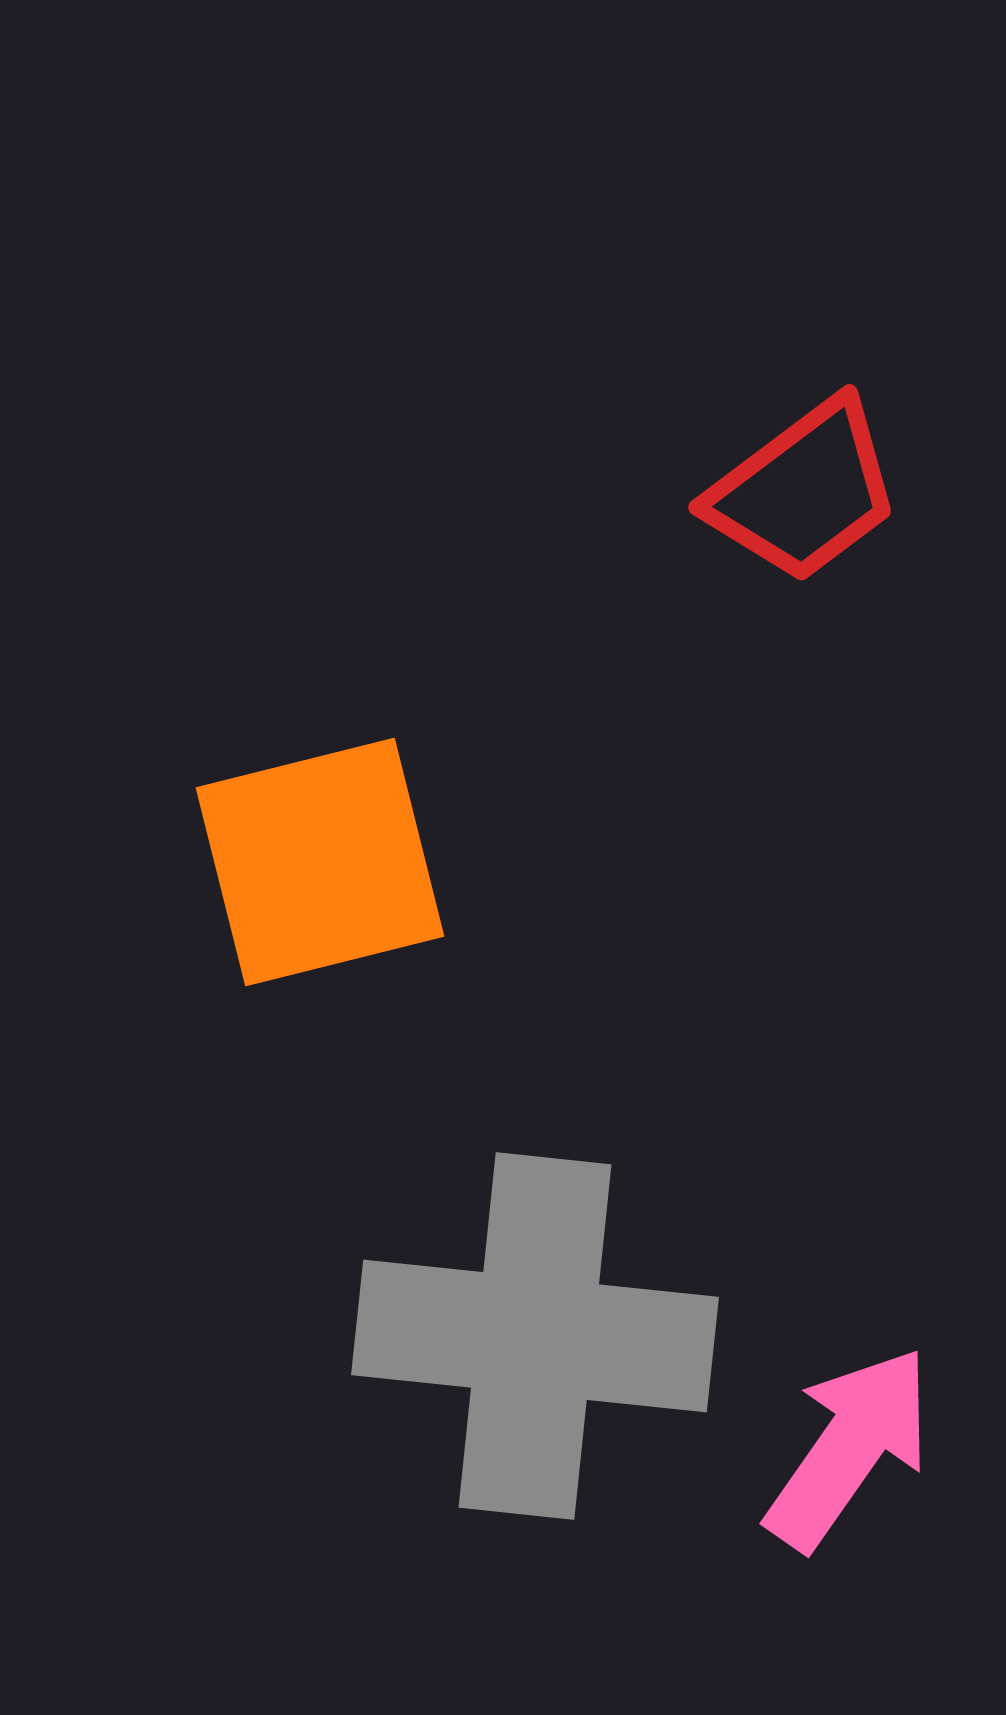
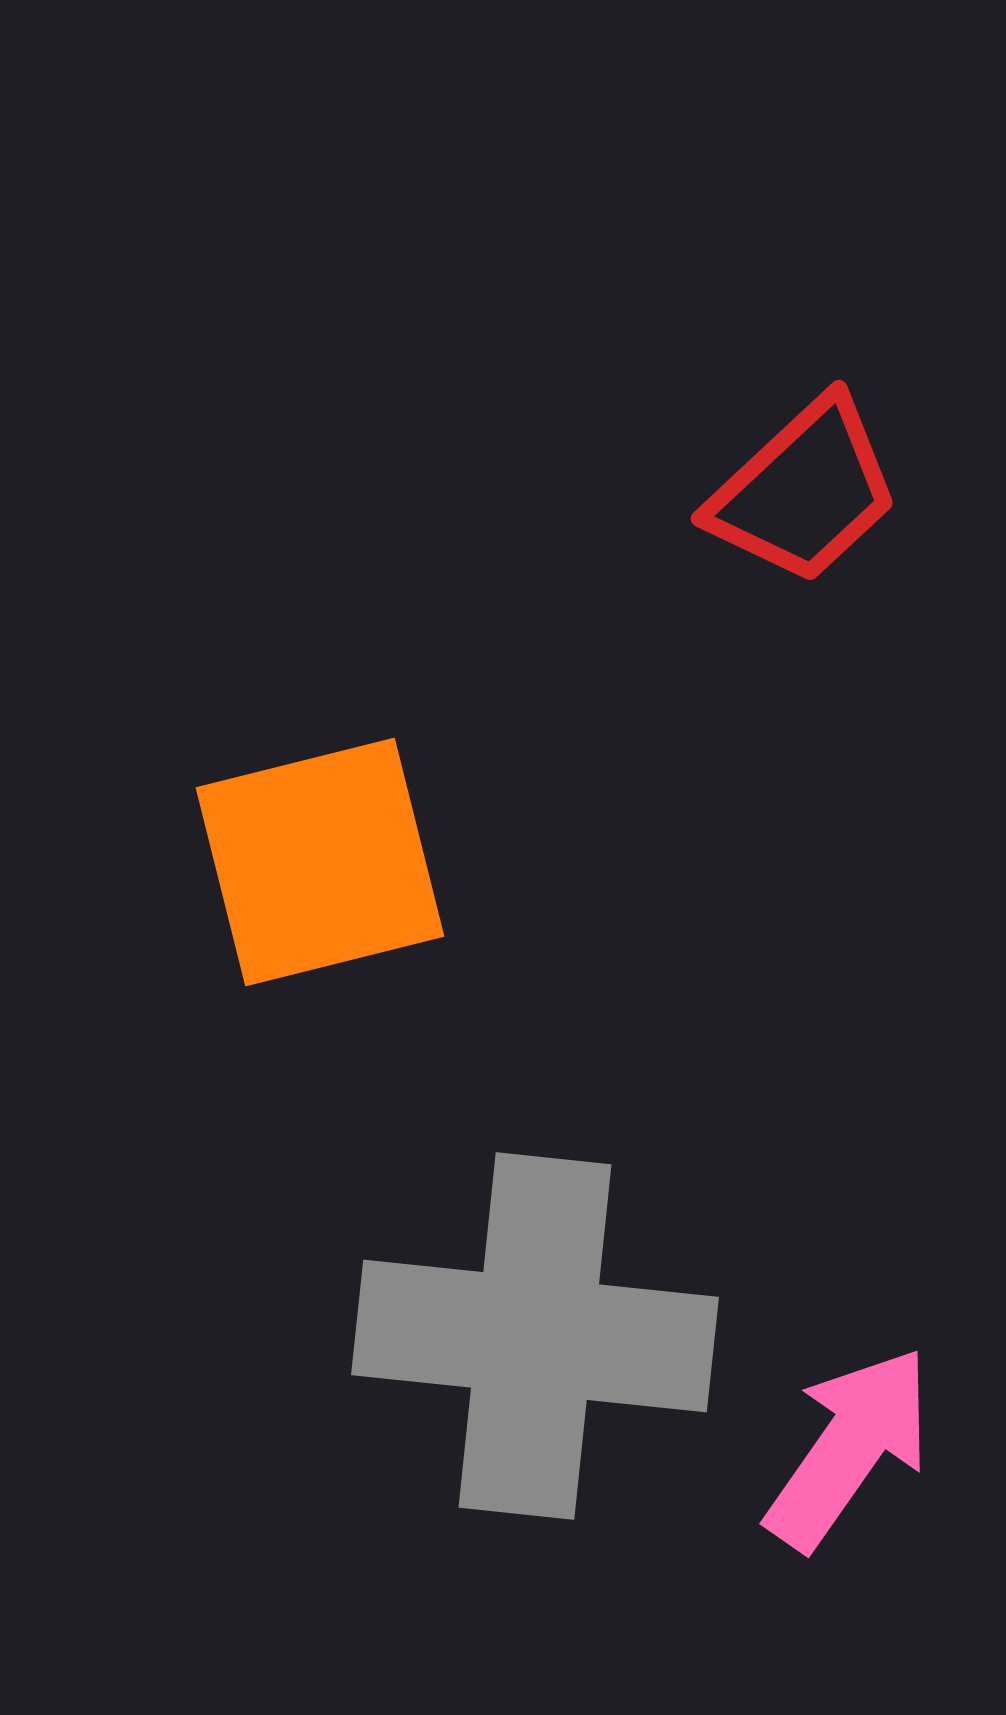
red trapezoid: rotated 6 degrees counterclockwise
